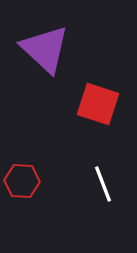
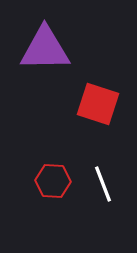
purple triangle: rotated 44 degrees counterclockwise
red hexagon: moved 31 px right
